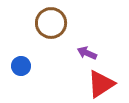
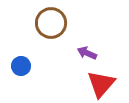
red triangle: rotated 16 degrees counterclockwise
